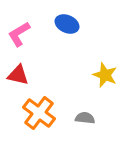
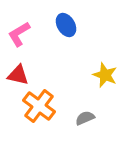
blue ellipse: moved 1 px left, 1 px down; rotated 35 degrees clockwise
orange cross: moved 7 px up
gray semicircle: rotated 30 degrees counterclockwise
